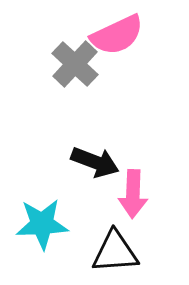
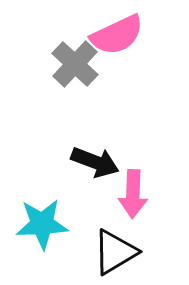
black triangle: rotated 27 degrees counterclockwise
